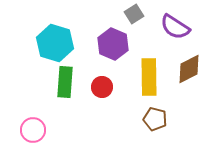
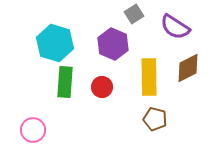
brown diamond: moved 1 px left, 1 px up
